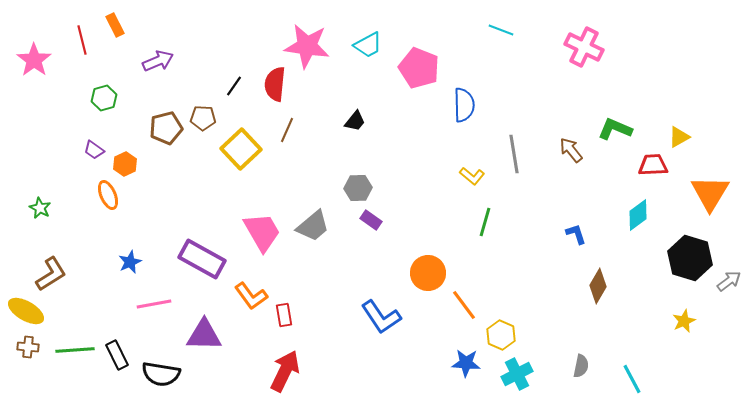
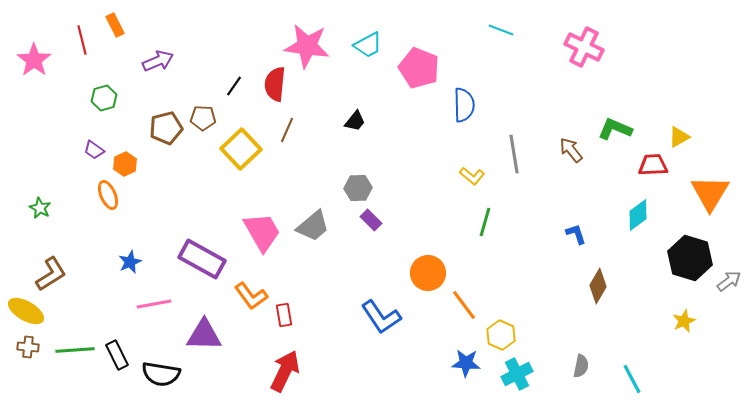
purple rectangle at (371, 220): rotated 10 degrees clockwise
